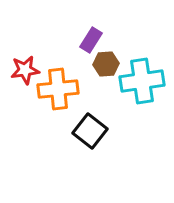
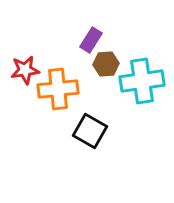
black square: rotated 8 degrees counterclockwise
